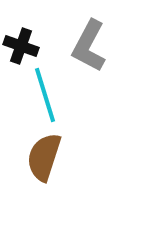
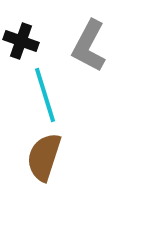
black cross: moved 5 px up
